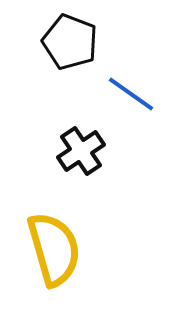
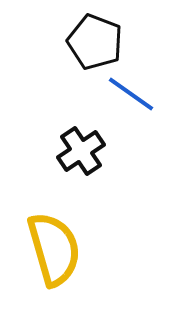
black pentagon: moved 25 px right
